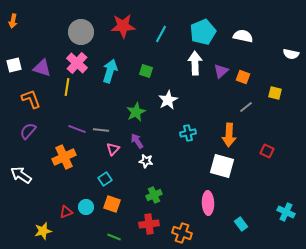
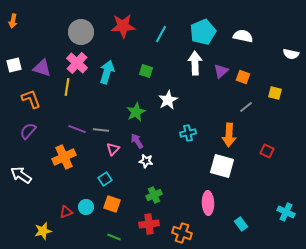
cyan arrow at (110, 71): moved 3 px left, 1 px down
